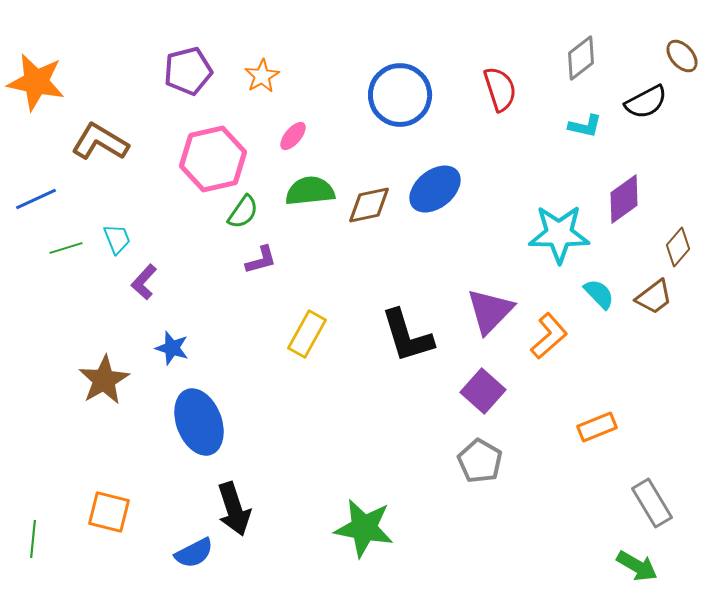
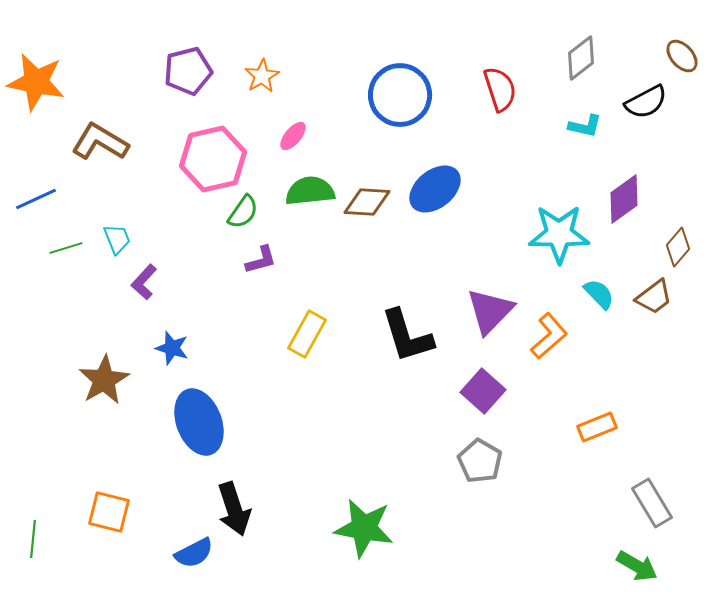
brown diamond at (369, 205): moved 2 px left, 3 px up; rotated 15 degrees clockwise
